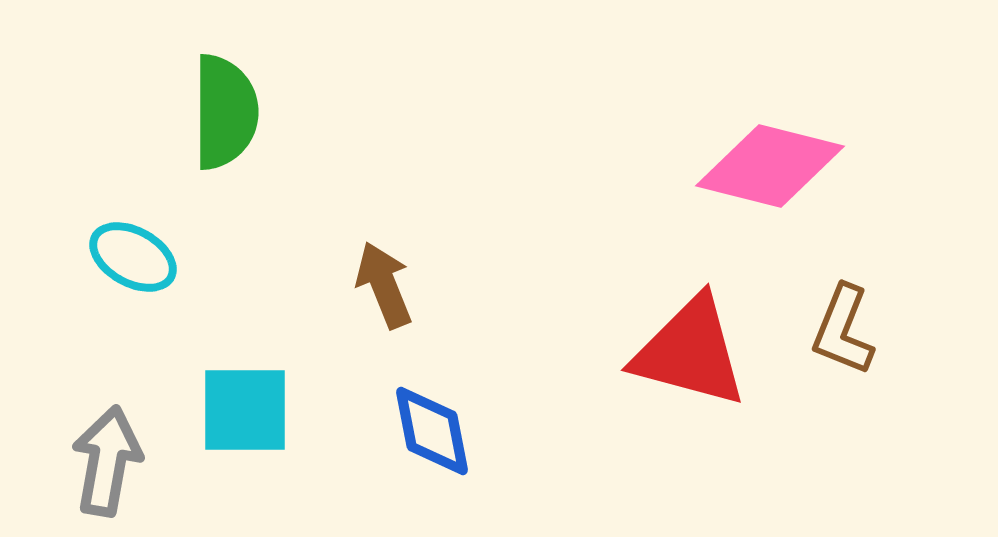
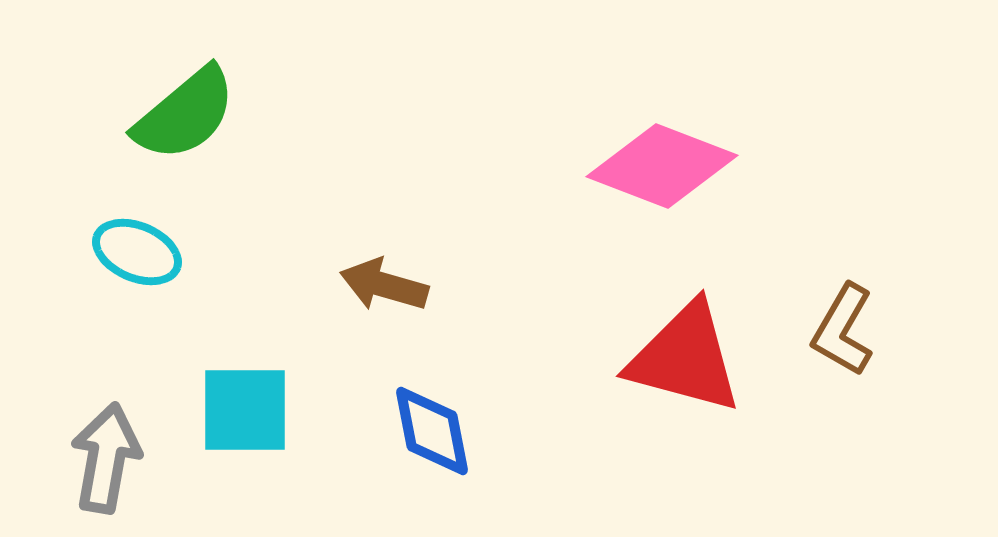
green semicircle: moved 40 px left, 2 px down; rotated 50 degrees clockwise
pink diamond: moved 108 px left; rotated 7 degrees clockwise
cyan ellipse: moved 4 px right, 5 px up; rotated 6 degrees counterclockwise
brown arrow: rotated 52 degrees counterclockwise
brown L-shape: rotated 8 degrees clockwise
red triangle: moved 5 px left, 6 px down
gray arrow: moved 1 px left, 3 px up
